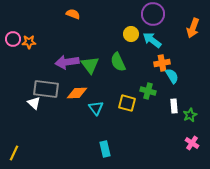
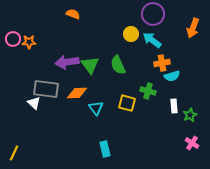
green semicircle: moved 3 px down
cyan semicircle: rotated 105 degrees clockwise
